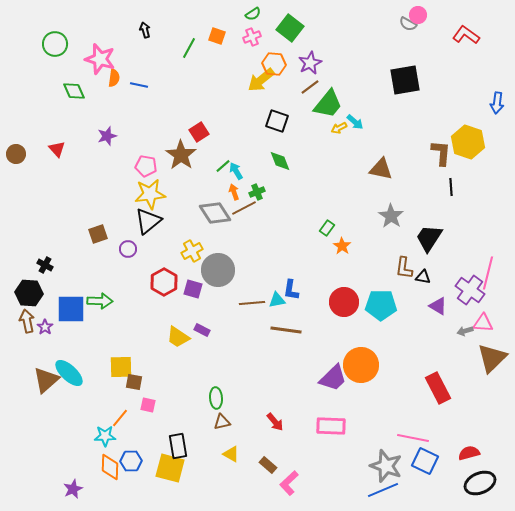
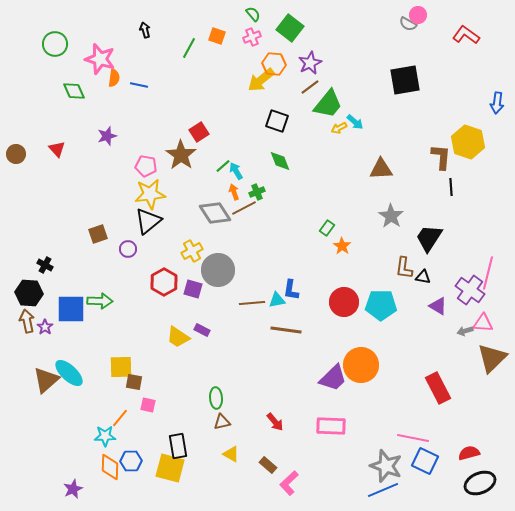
green semicircle at (253, 14): rotated 98 degrees counterclockwise
brown L-shape at (441, 153): moved 4 px down
brown triangle at (381, 169): rotated 15 degrees counterclockwise
